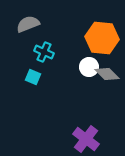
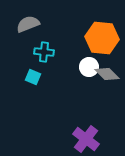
cyan cross: rotated 18 degrees counterclockwise
